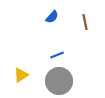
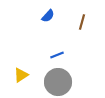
blue semicircle: moved 4 px left, 1 px up
brown line: moved 3 px left; rotated 28 degrees clockwise
gray circle: moved 1 px left, 1 px down
